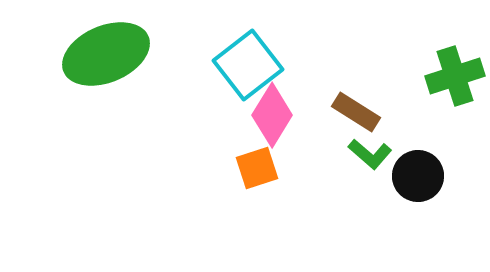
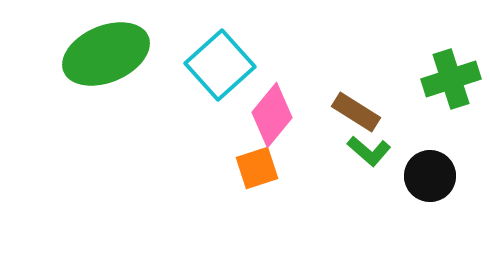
cyan square: moved 28 px left; rotated 4 degrees counterclockwise
green cross: moved 4 px left, 3 px down
pink diamond: rotated 8 degrees clockwise
green L-shape: moved 1 px left, 3 px up
black circle: moved 12 px right
